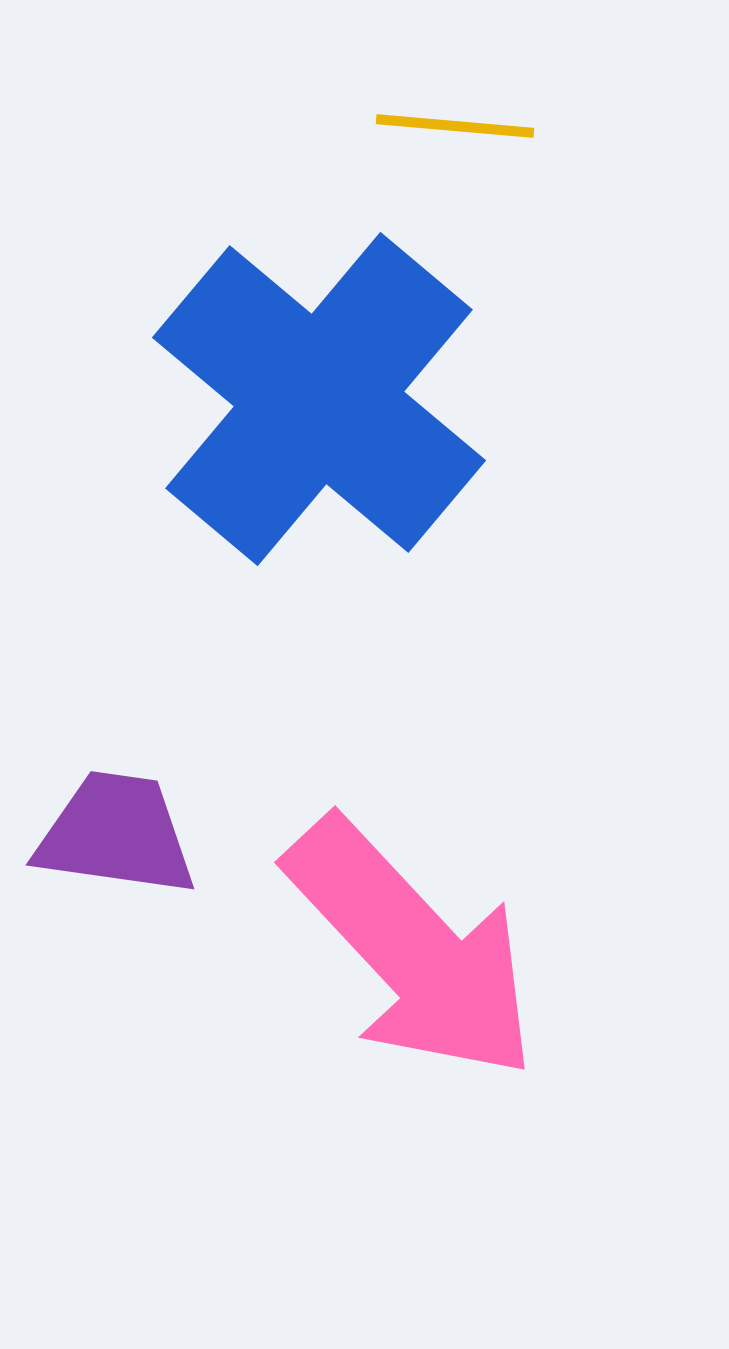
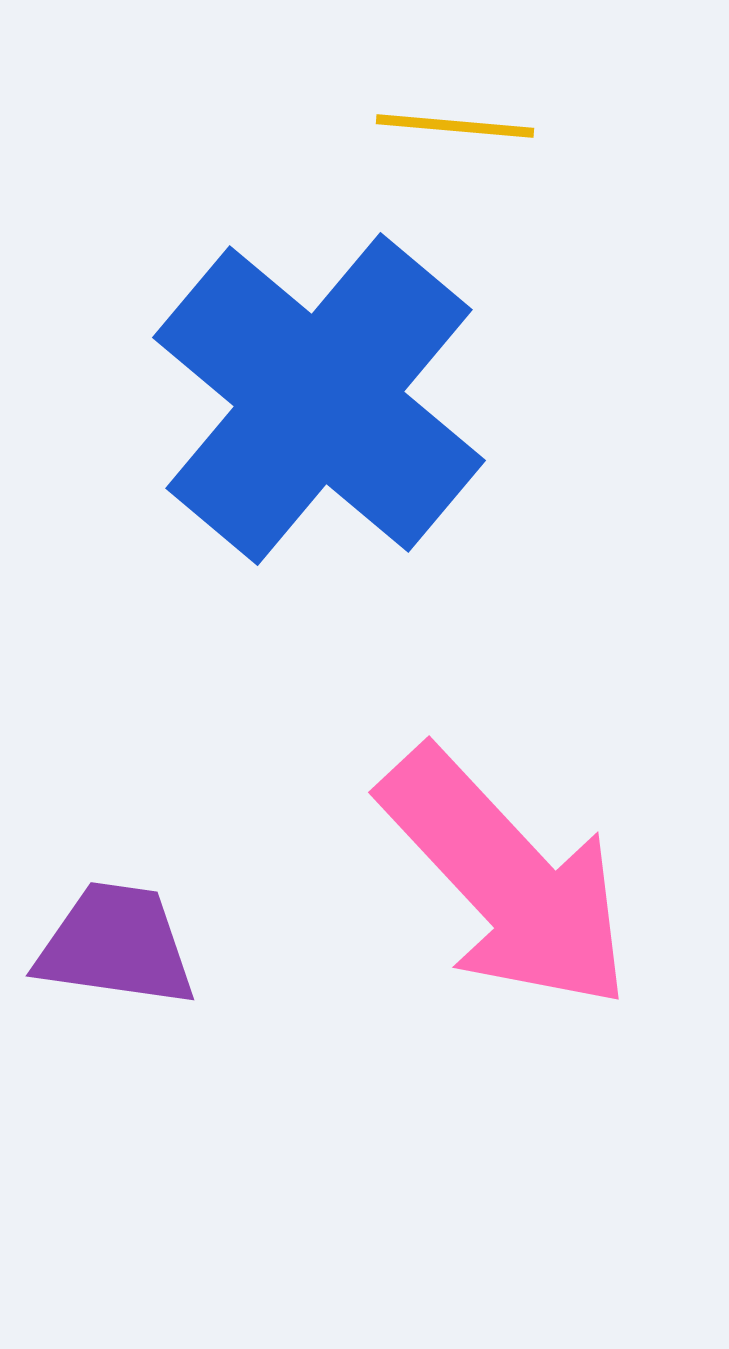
purple trapezoid: moved 111 px down
pink arrow: moved 94 px right, 70 px up
